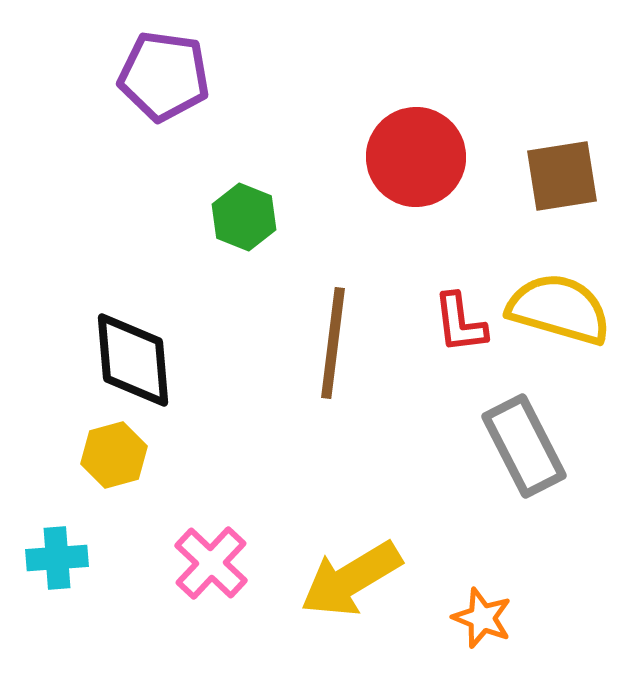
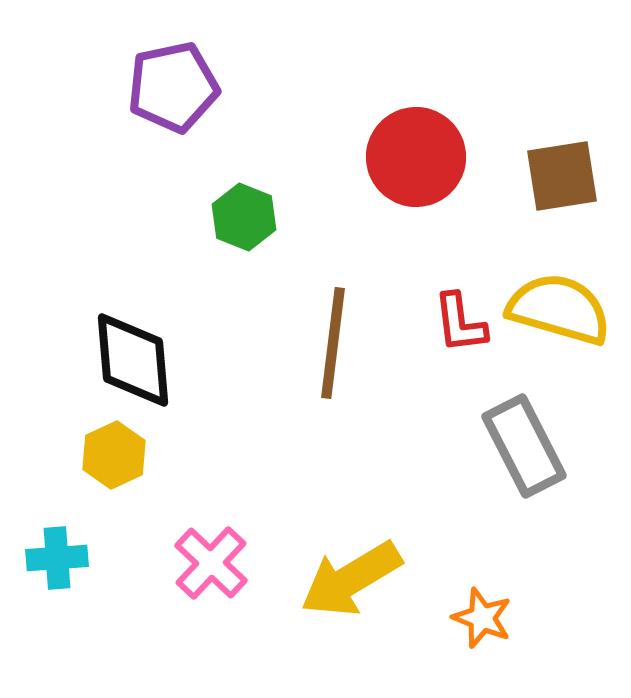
purple pentagon: moved 9 px right, 11 px down; rotated 20 degrees counterclockwise
yellow hexagon: rotated 10 degrees counterclockwise
